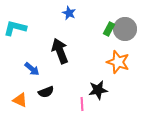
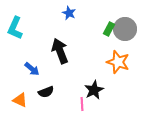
cyan L-shape: rotated 80 degrees counterclockwise
black star: moved 4 px left; rotated 18 degrees counterclockwise
